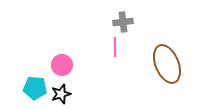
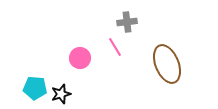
gray cross: moved 4 px right
pink line: rotated 30 degrees counterclockwise
pink circle: moved 18 px right, 7 px up
